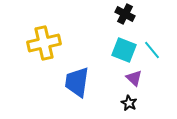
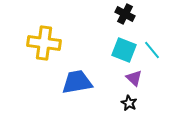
yellow cross: rotated 20 degrees clockwise
blue trapezoid: rotated 72 degrees clockwise
